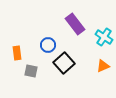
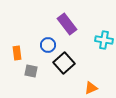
purple rectangle: moved 8 px left
cyan cross: moved 3 px down; rotated 24 degrees counterclockwise
orange triangle: moved 12 px left, 22 px down
